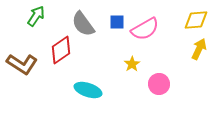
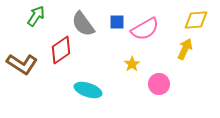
yellow arrow: moved 14 px left
